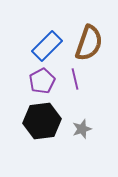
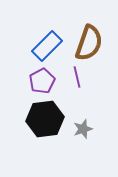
purple line: moved 2 px right, 2 px up
black hexagon: moved 3 px right, 2 px up
gray star: moved 1 px right
